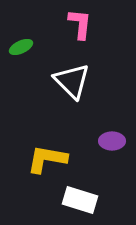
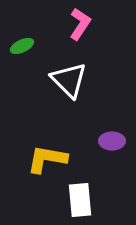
pink L-shape: rotated 28 degrees clockwise
green ellipse: moved 1 px right, 1 px up
white triangle: moved 3 px left, 1 px up
white rectangle: rotated 68 degrees clockwise
